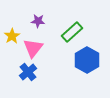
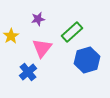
purple star: moved 2 px up; rotated 16 degrees counterclockwise
yellow star: moved 1 px left
pink triangle: moved 9 px right
blue hexagon: rotated 15 degrees clockwise
